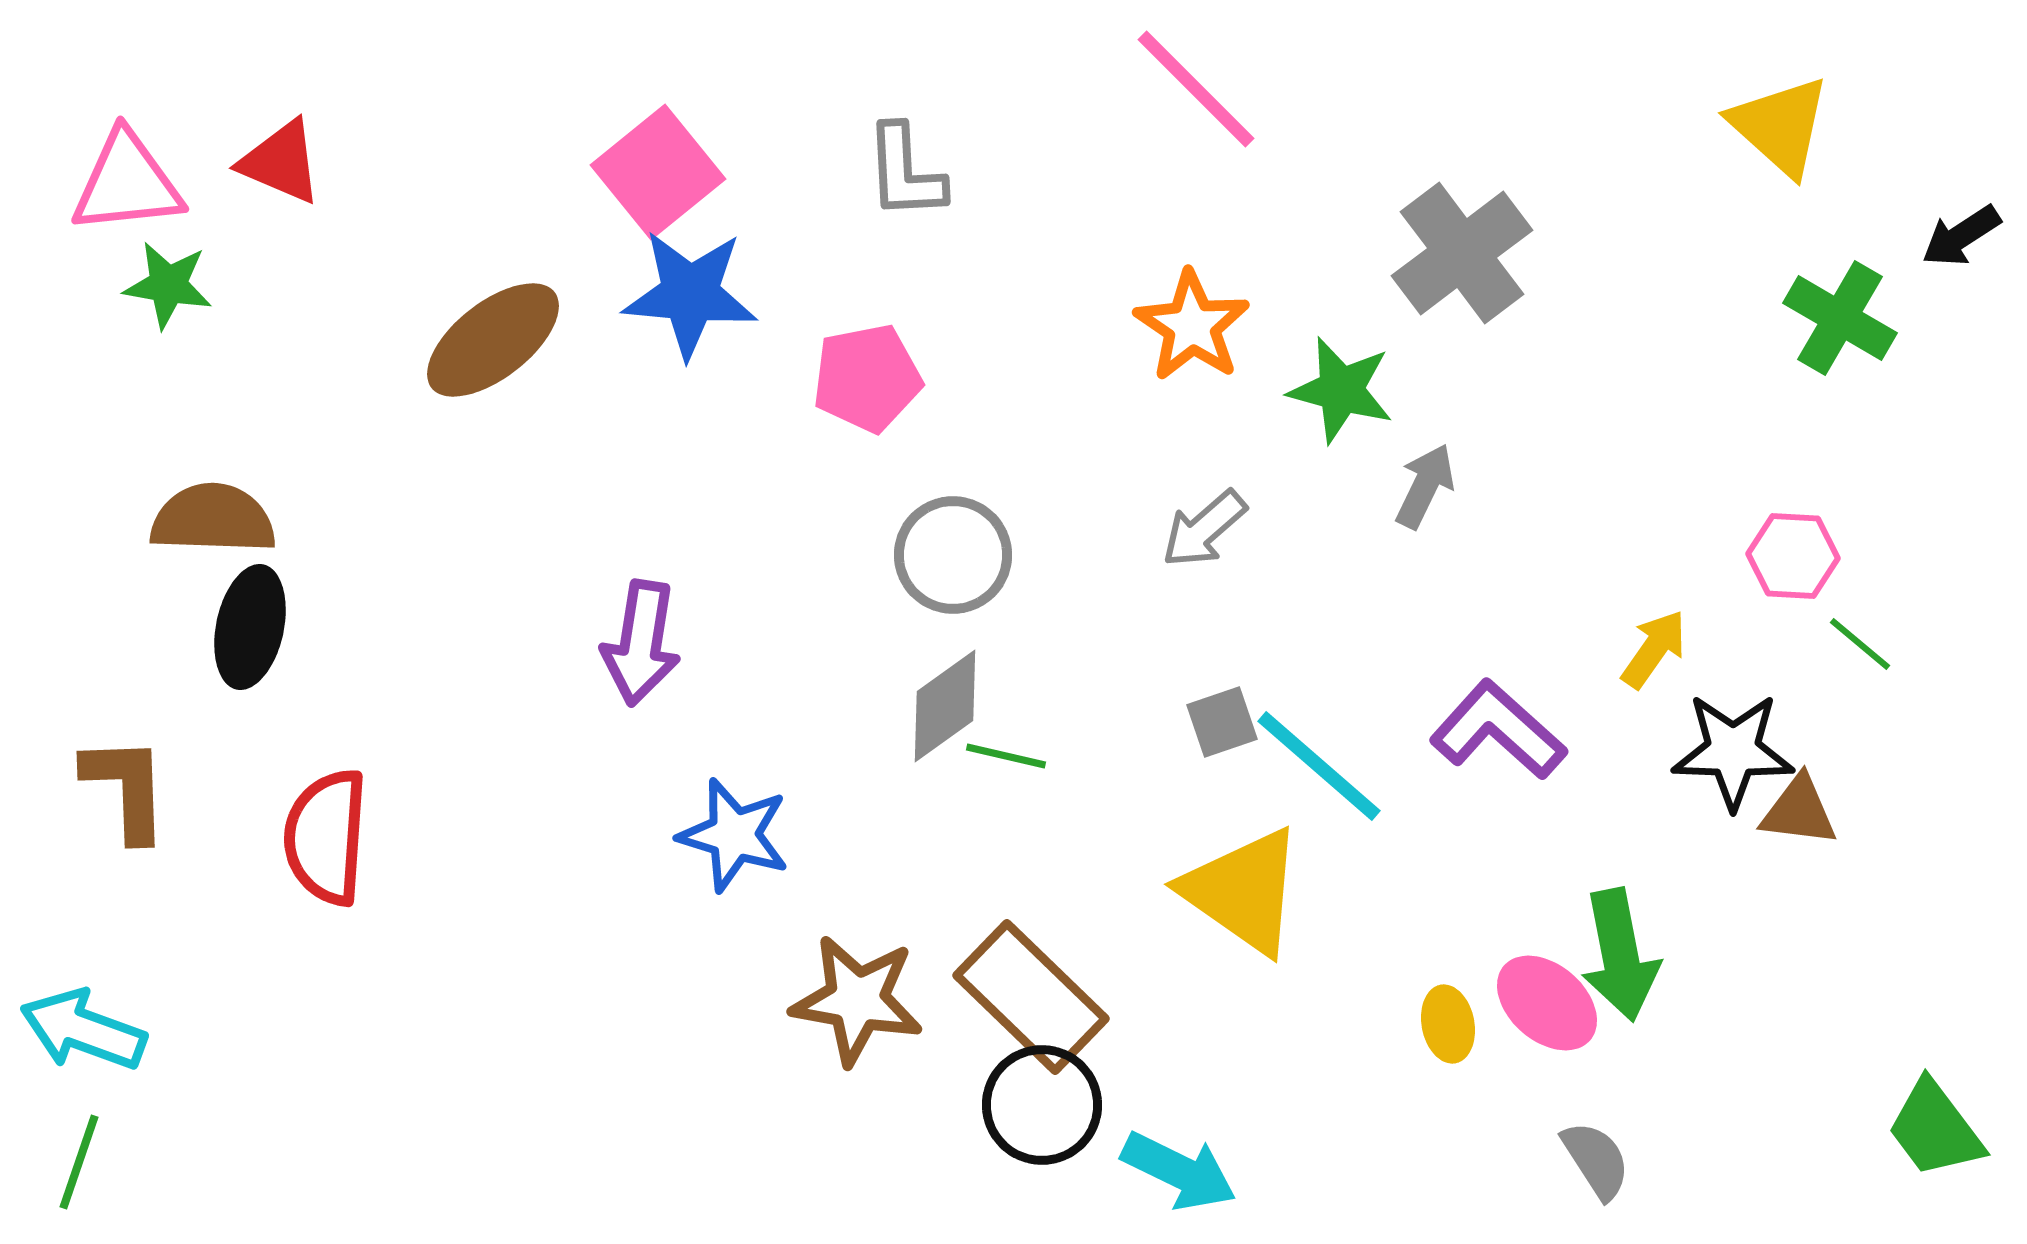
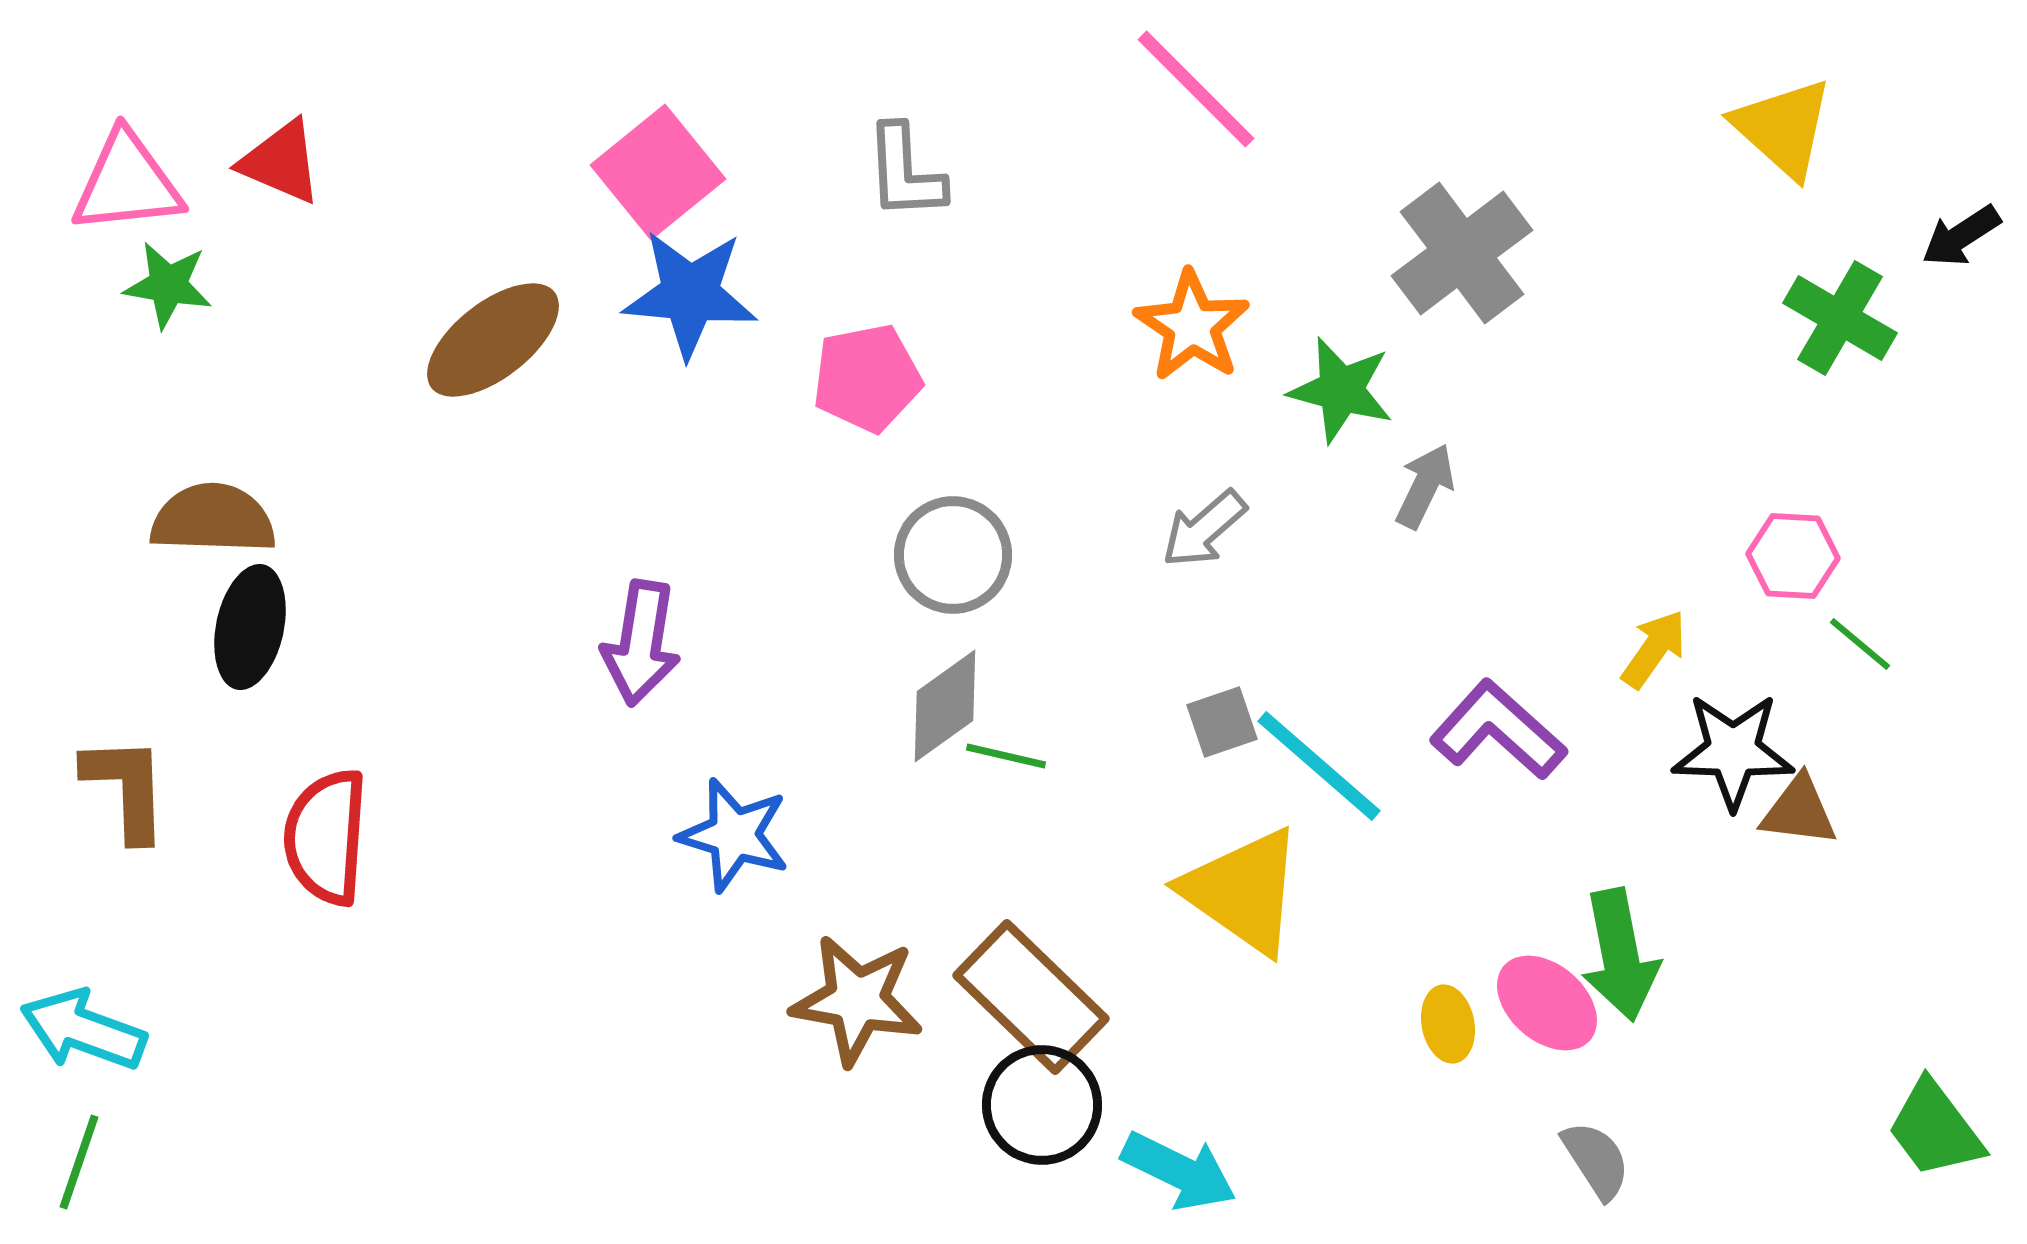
yellow triangle at (1780, 126): moved 3 px right, 2 px down
